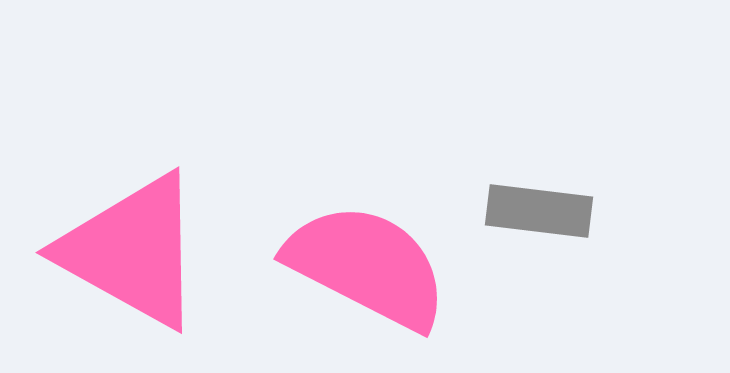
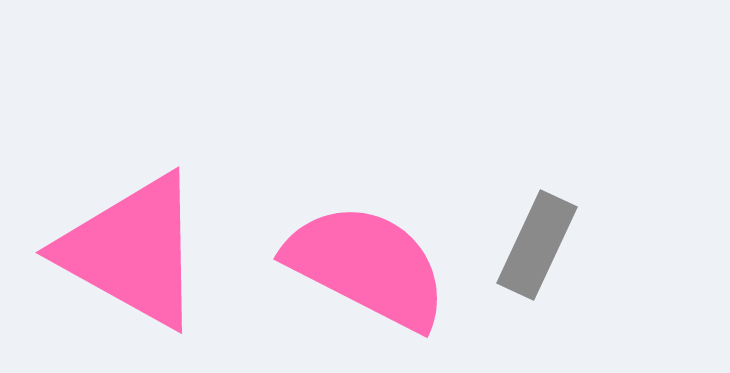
gray rectangle: moved 2 px left, 34 px down; rotated 72 degrees counterclockwise
